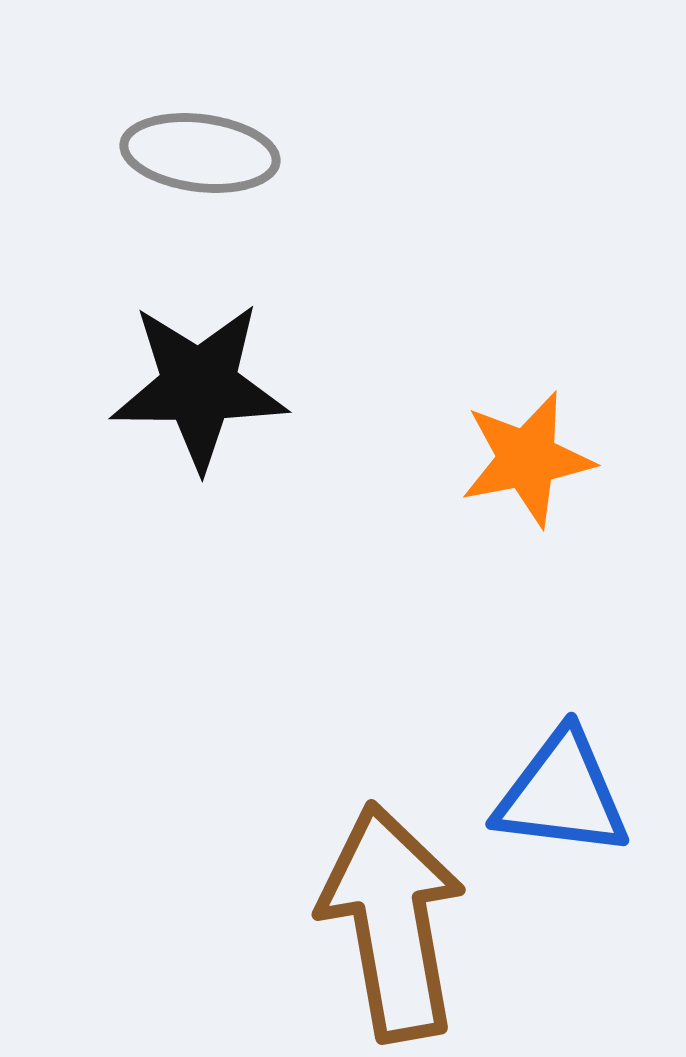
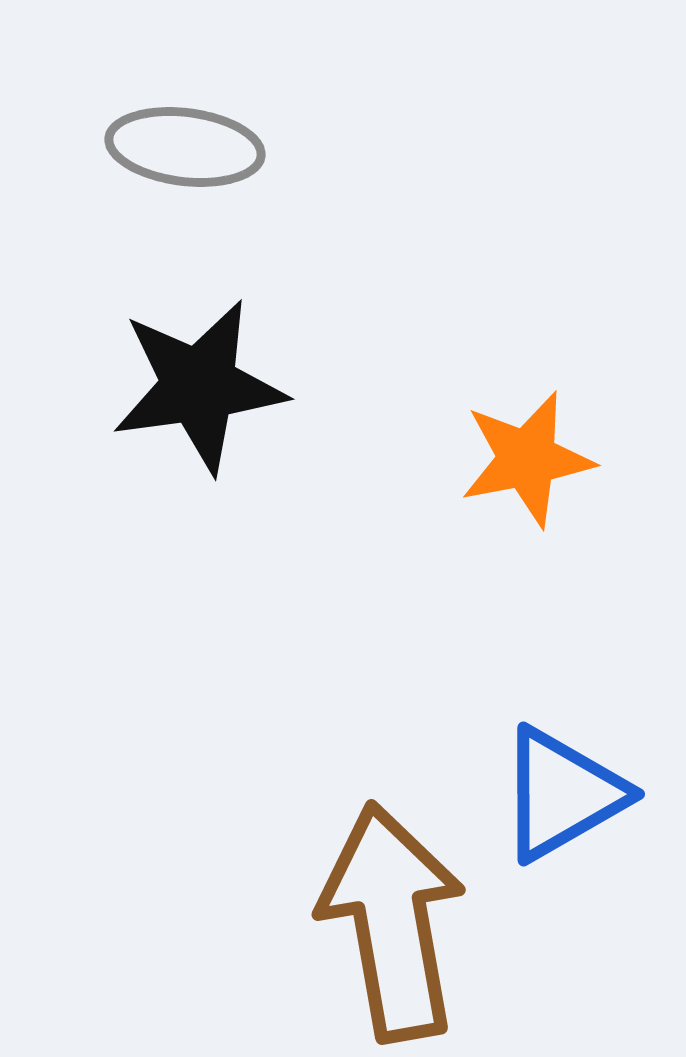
gray ellipse: moved 15 px left, 6 px up
black star: rotated 8 degrees counterclockwise
blue triangle: rotated 37 degrees counterclockwise
